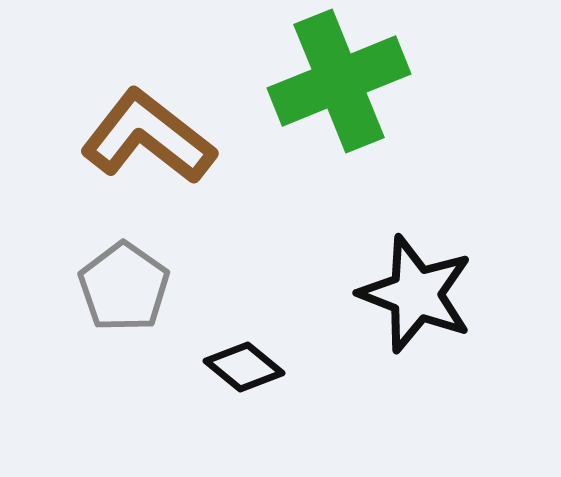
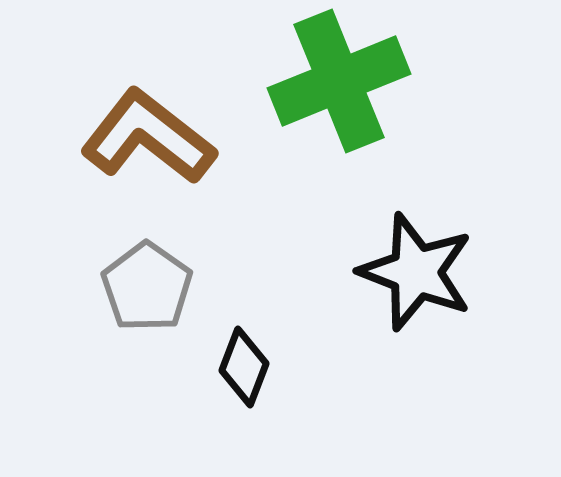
gray pentagon: moved 23 px right
black star: moved 22 px up
black diamond: rotated 72 degrees clockwise
